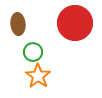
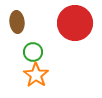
brown ellipse: moved 1 px left, 2 px up
orange star: moved 2 px left, 1 px up
